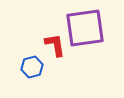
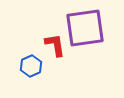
blue hexagon: moved 1 px left, 1 px up; rotated 10 degrees counterclockwise
